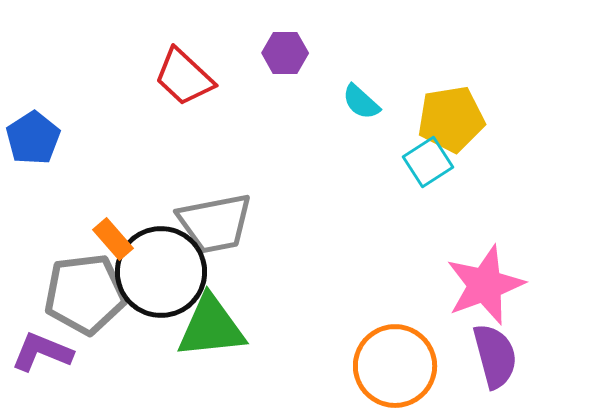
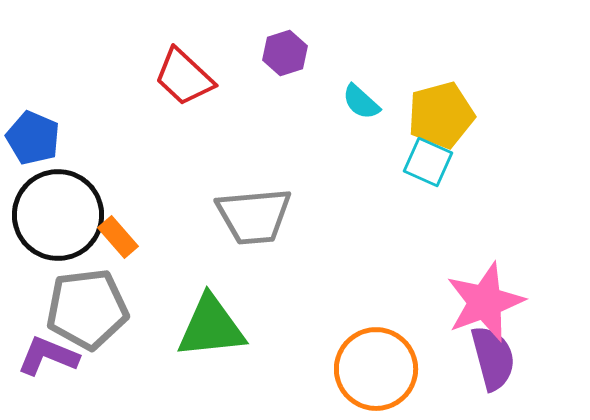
purple hexagon: rotated 18 degrees counterclockwise
yellow pentagon: moved 10 px left, 4 px up; rotated 6 degrees counterclockwise
blue pentagon: rotated 16 degrees counterclockwise
cyan square: rotated 33 degrees counterclockwise
gray trapezoid: moved 39 px right, 7 px up; rotated 6 degrees clockwise
orange rectangle: moved 5 px right, 2 px up
black circle: moved 103 px left, 57 px up
pink star: moved 17 px down
gray pentagon: moved 2 px right, 15 px down
purple L-shape: moved 6 px right, 4 px down
purple semicircle: moved 2 px left, 2 px down
orange circle: moved 19 px left, 3 px down
